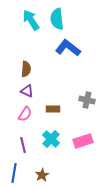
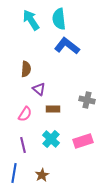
cyan semicircle: moved 2 px right
blue L-shape: moved 1 px left, 2 px up
purple triangle: moved 12 px right, 2 px up; rotated 16 degrees clockwise
